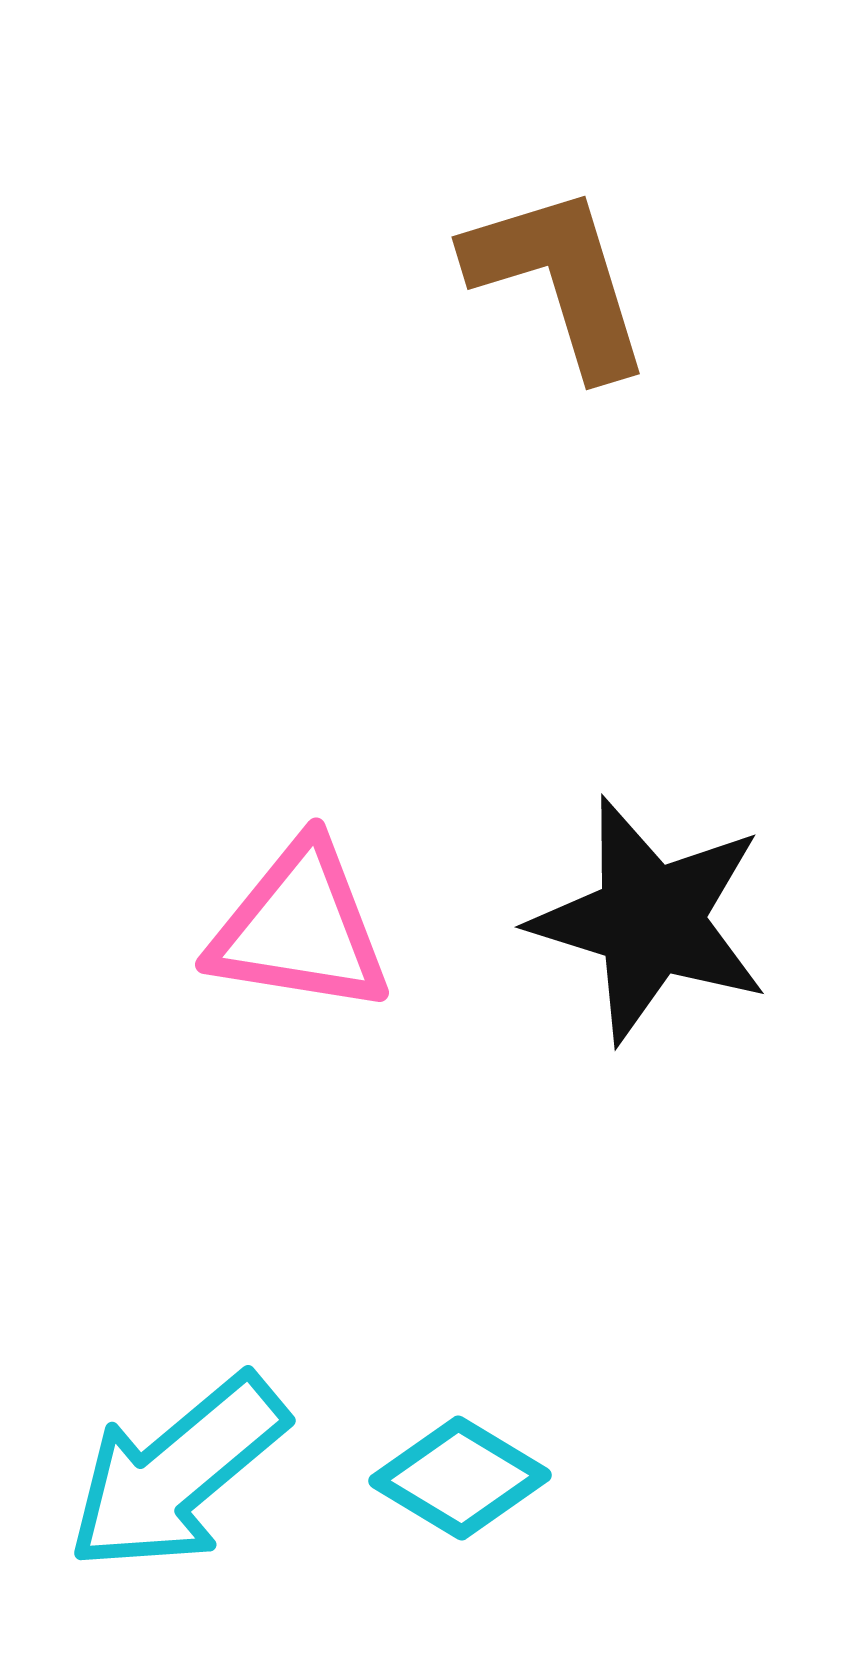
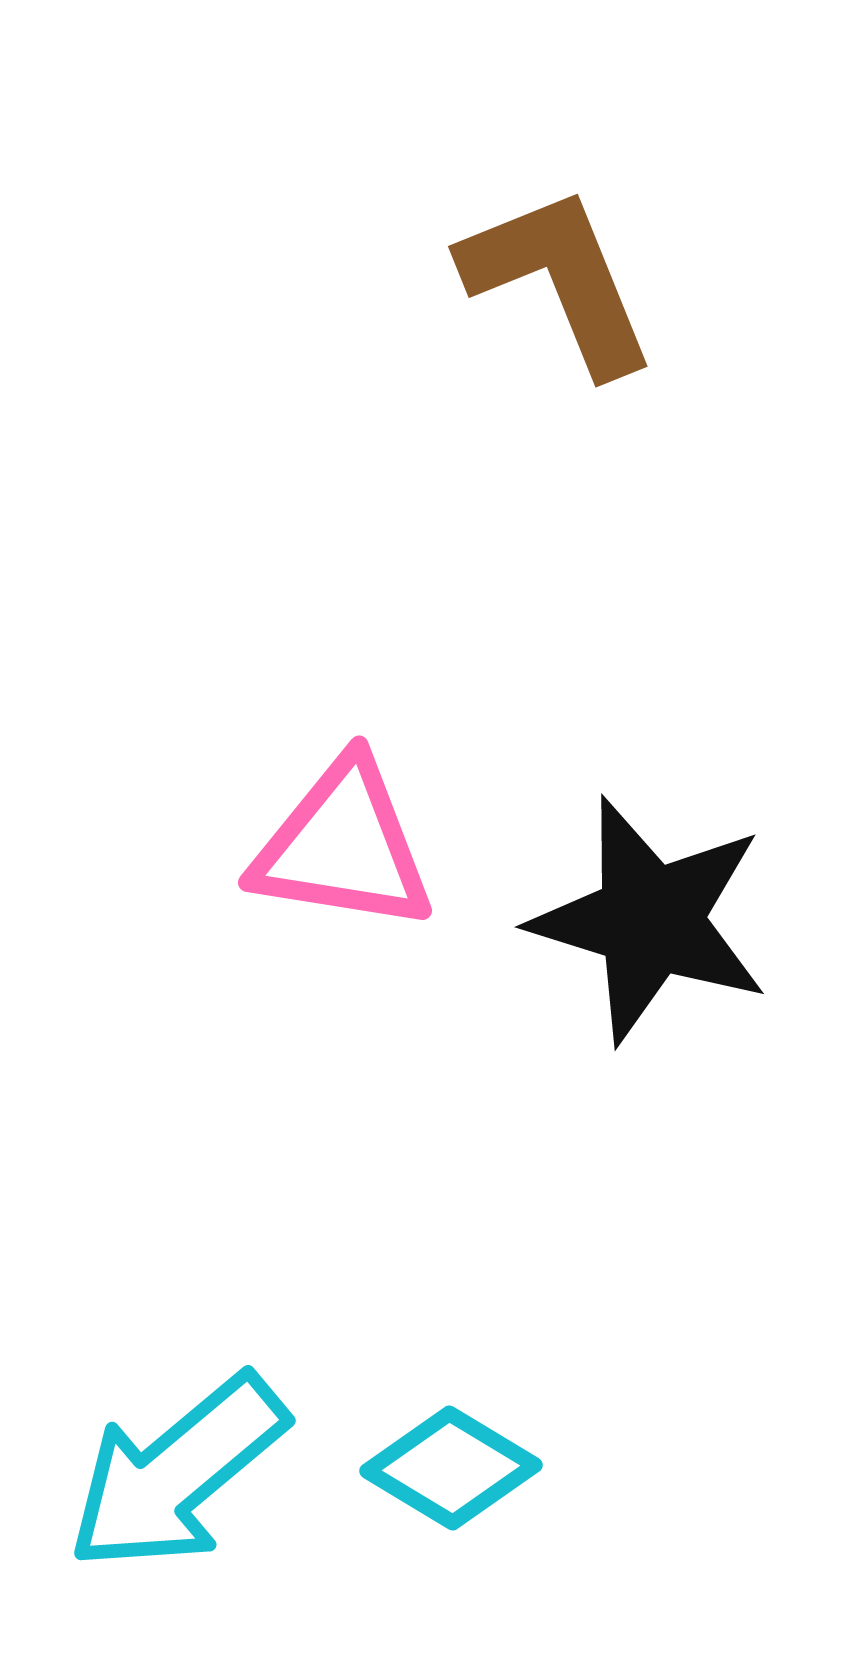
brown L-shape: rotated 5 degrees counterclockwise
pink triangle: moved 43 px right, 82 px up
cyan diamond: moved 9 px left, 10 px up
